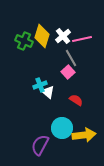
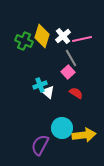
red semicircle: moved 7 px up
